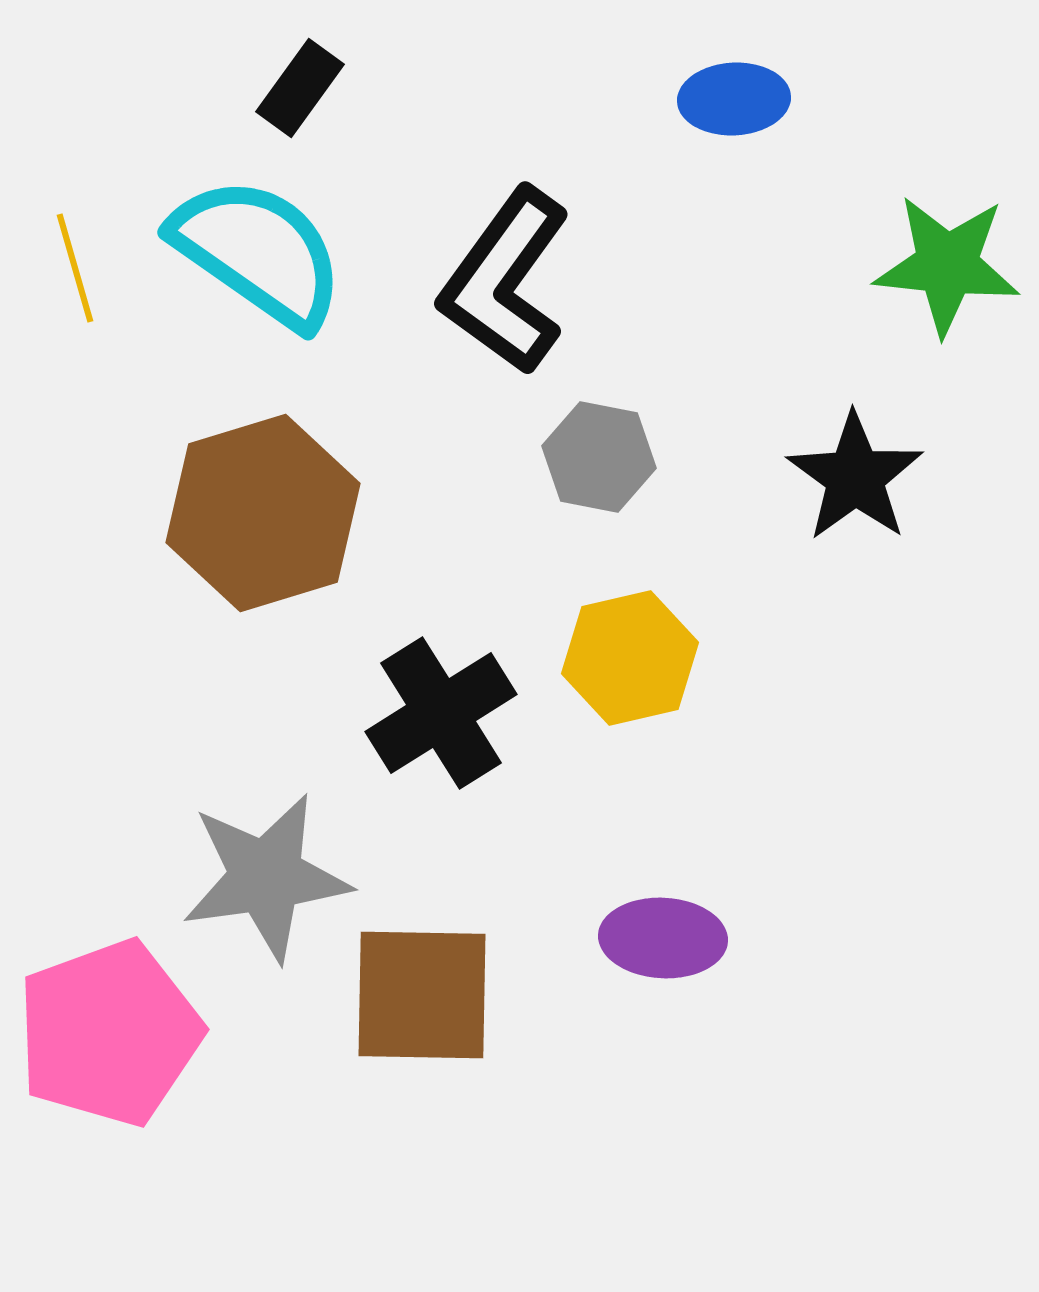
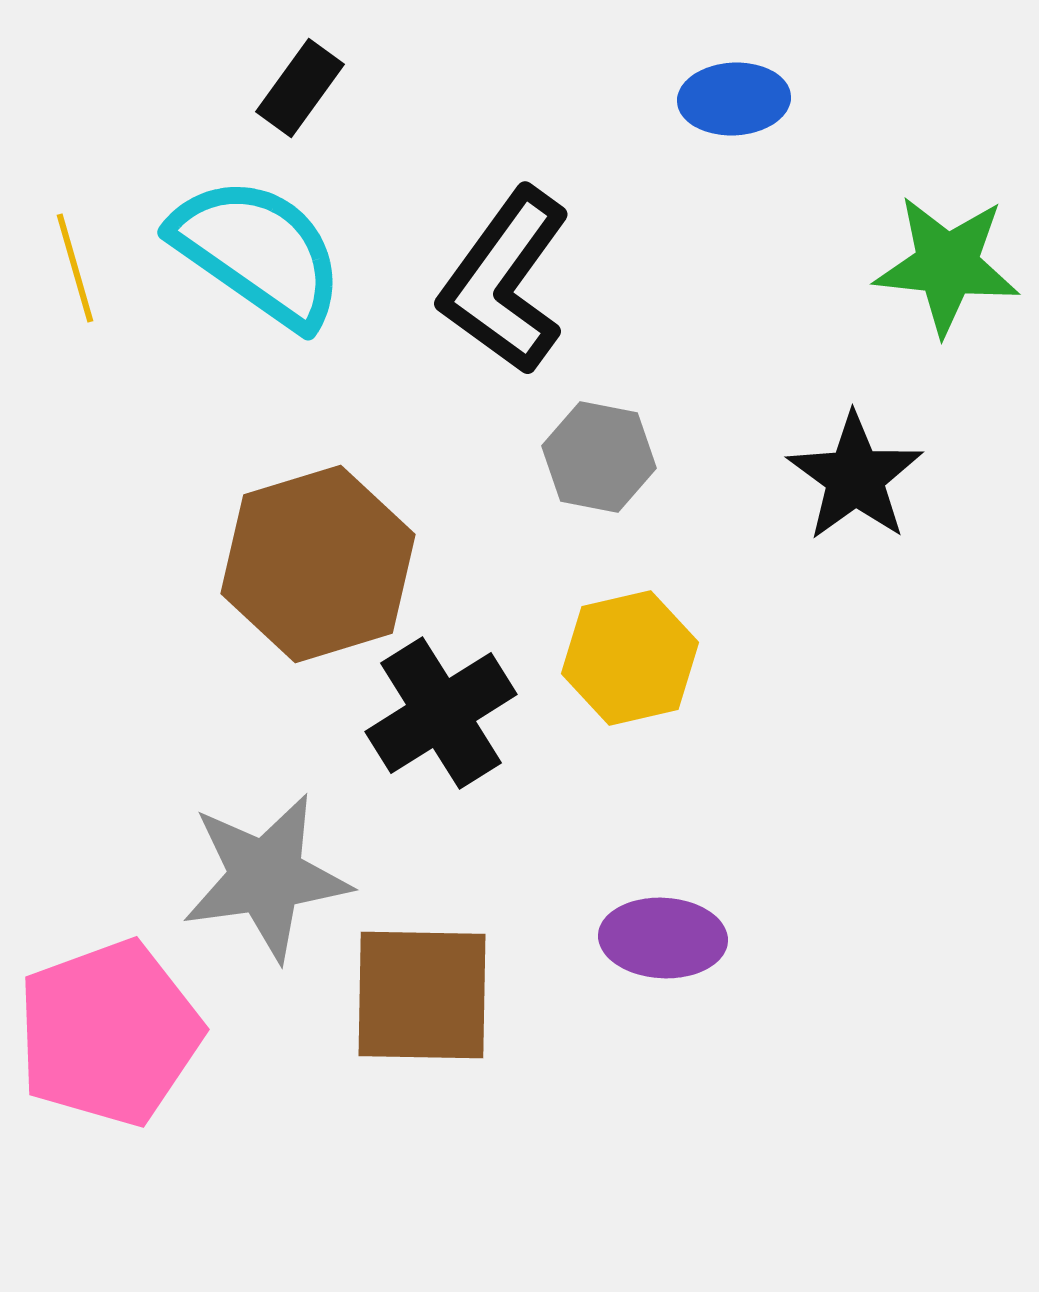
brown hexagon: moved 55 px right, 51 px down
